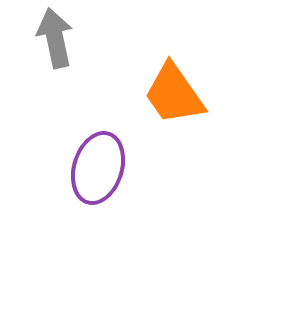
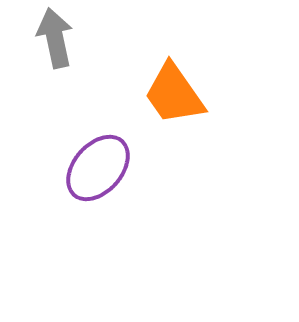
purple ellipse: rotated 24 degrees clockwise
